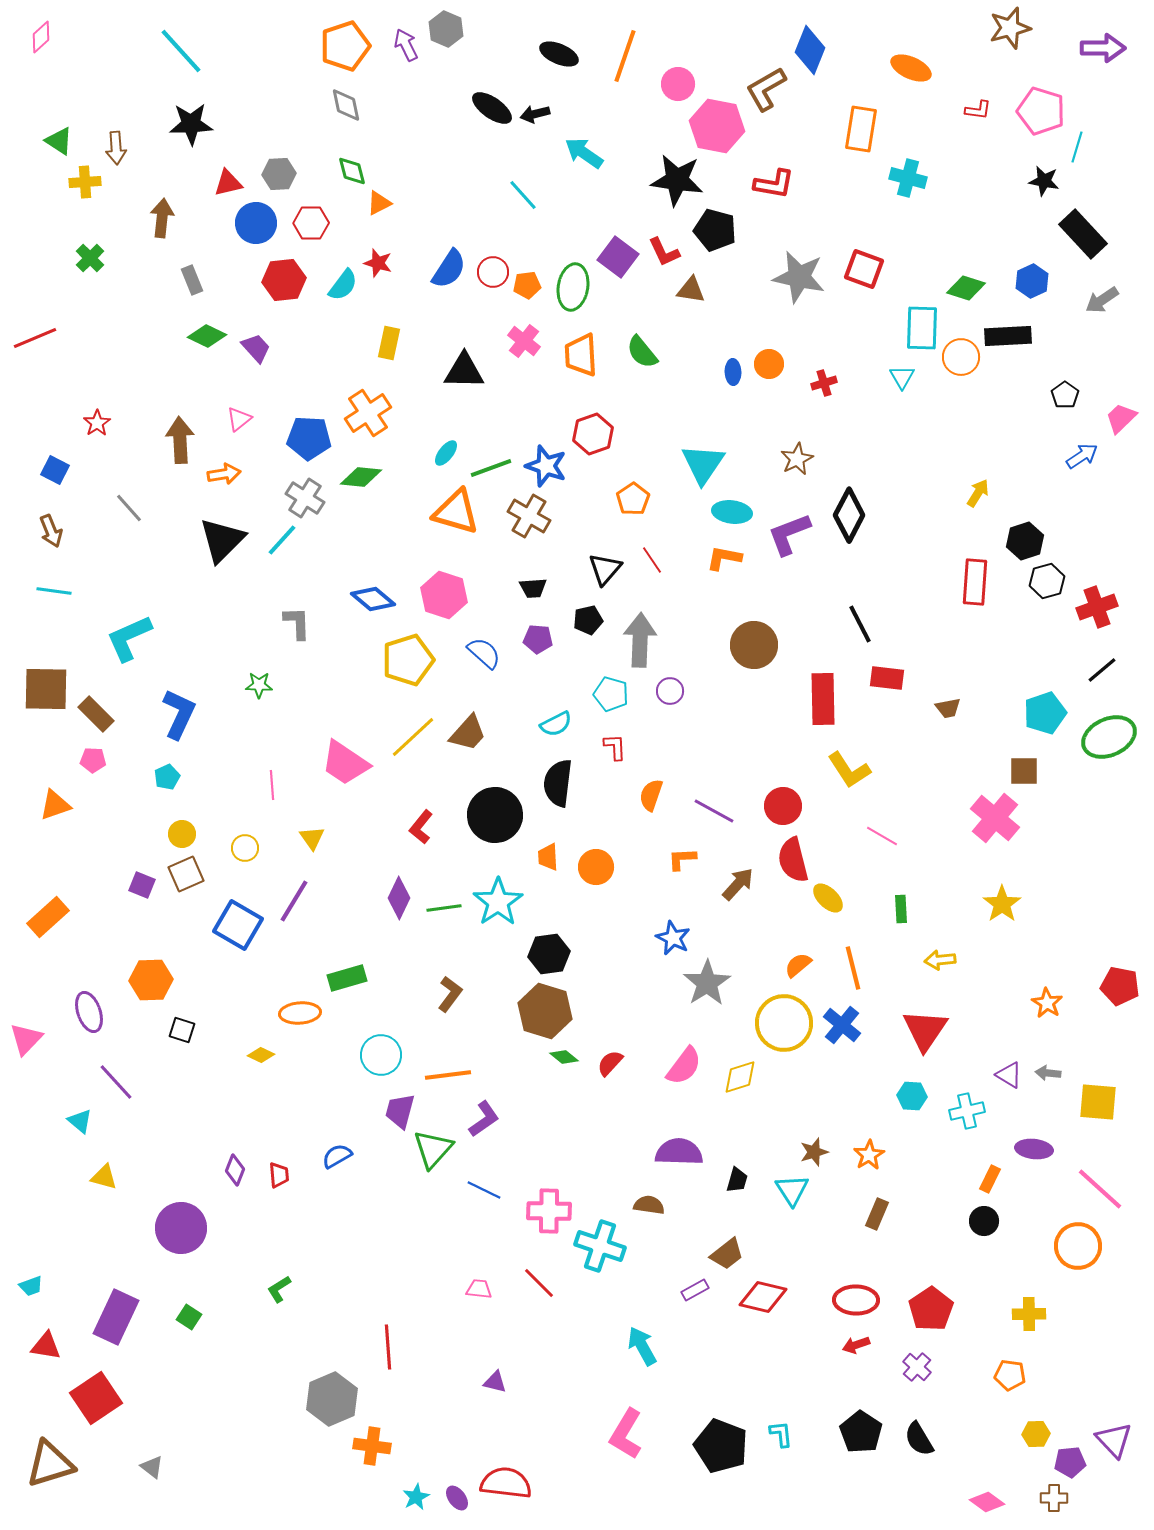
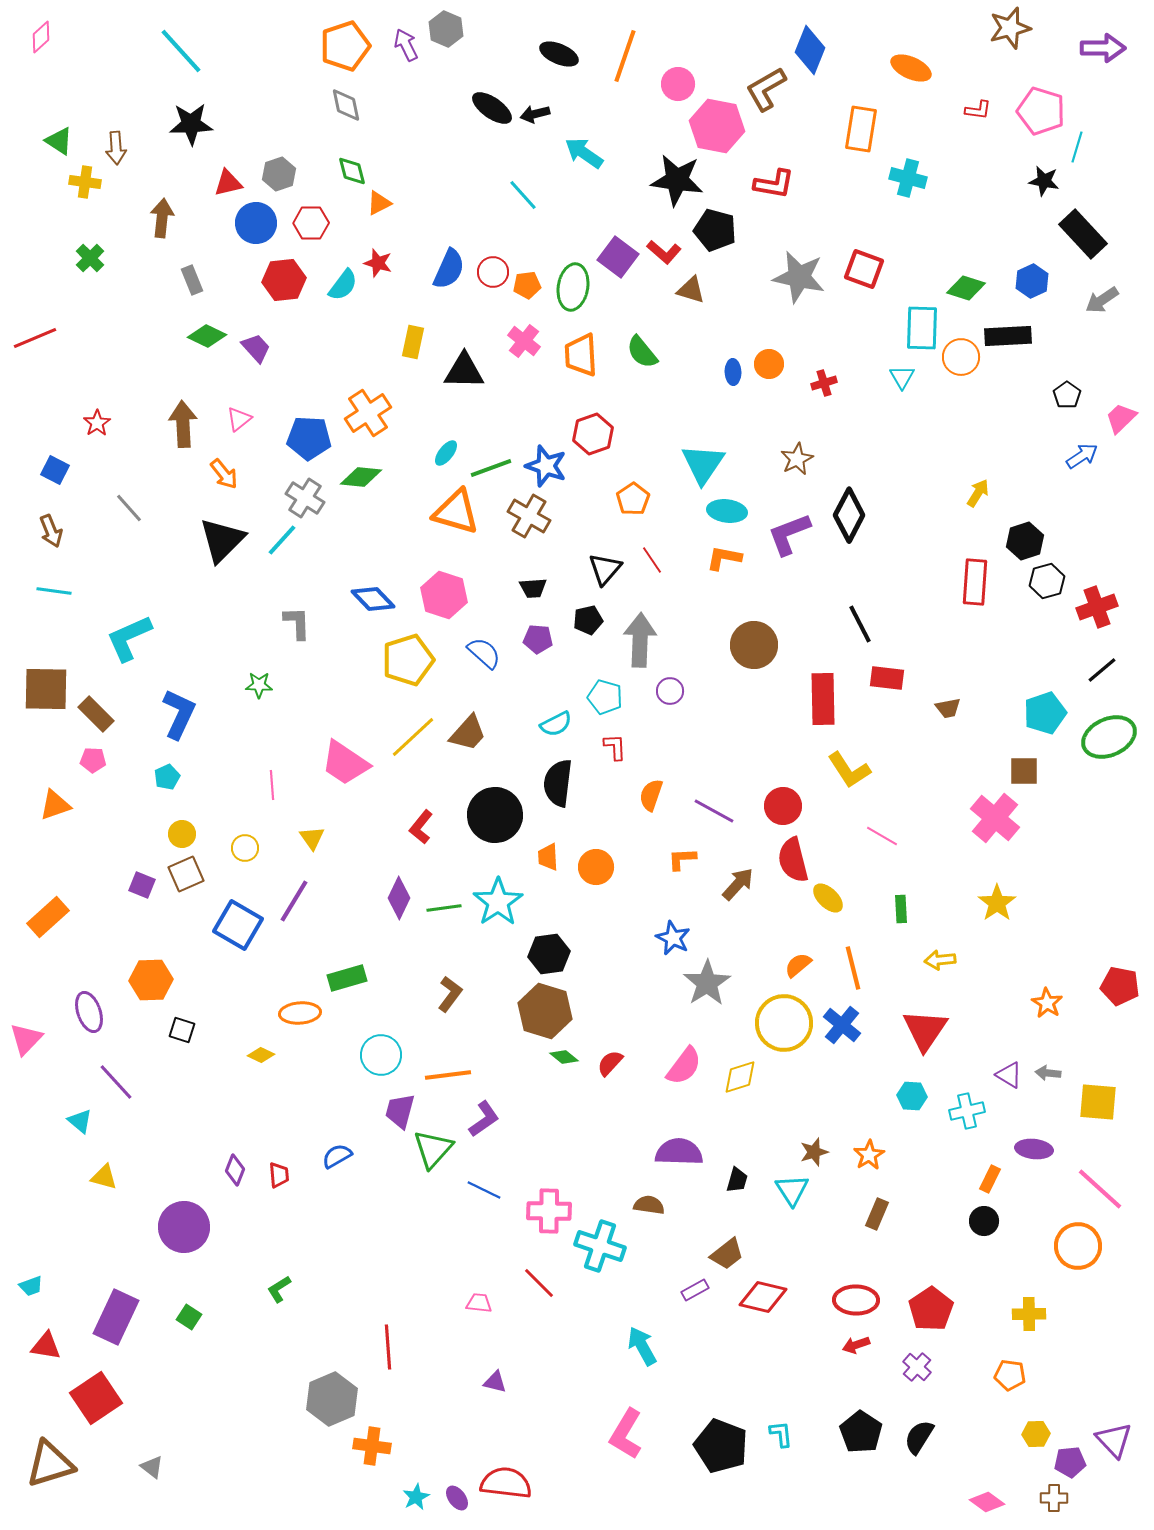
gray hexagon at (279, 174): rotated 16 degrees counterclockwise
yellow cross at (85, 182): rotated 12 degrees clockwise
red L-shape at (664, 252): rotated 24 degrees counterclockwise
blue semicircle at (449, 269): rotated 9 degrees counterclockwise
brown triangle at (691, 290): rotated 8 degrees clockwise
yellow rectangle at (389, 343): moved 24 px right, 1 px up
black pentagon at (1065, 395): moved 2 px right
brown arrow at (180, 440): moved 3 px right, 16 px up
orange arrow at (224, 474): rotated 60 degrees clockwise
cyan ellipse at (732, 512): moved 5 px left, 1 px up
blue diamond at (373, 599): rotated 6 degrees clockwise
cyan pentagon at (611, 694): moved 6 px left, 3 px down
yellow star at (1002, 904): moved 5 px left, 1 px up
purple circle at (181, 1228): moved 3 px right, 1 px up
pink trapezoid at (479, 1289): moved 14 px down
black semicircle at (919, 1439): moved 2 px up; rotated 63 degrees clockwise
